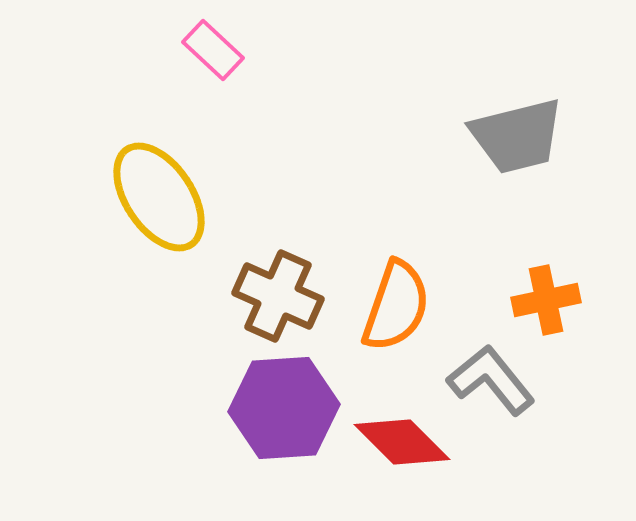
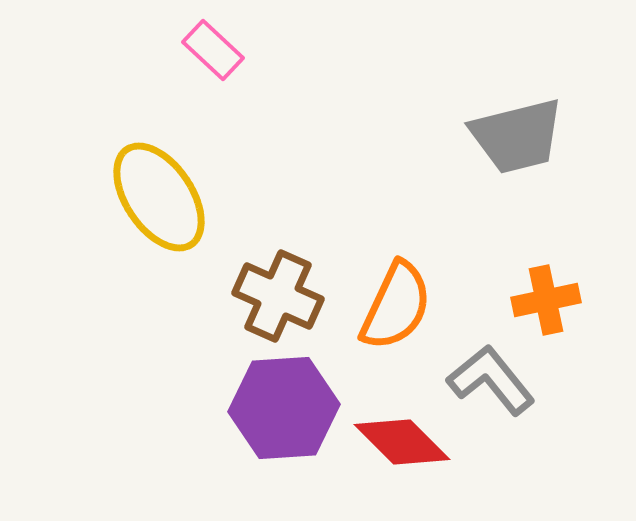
orange semicircle: rotated 6 degrees clockwise
